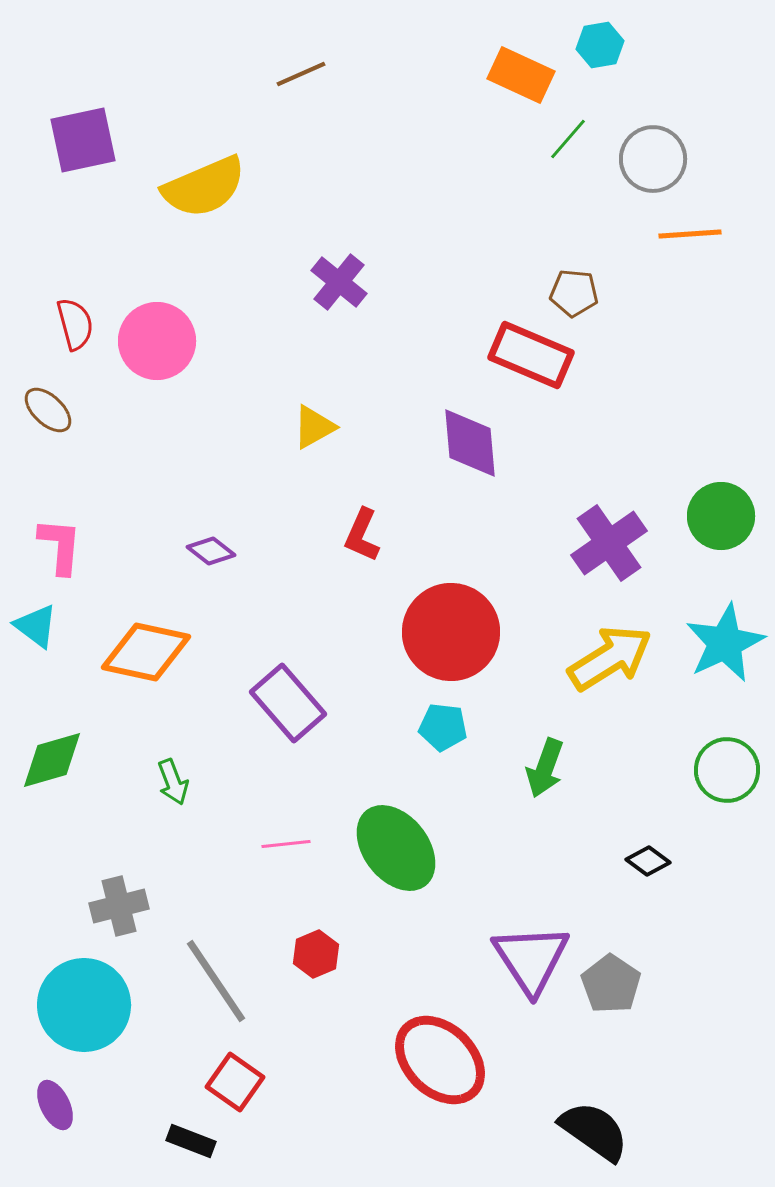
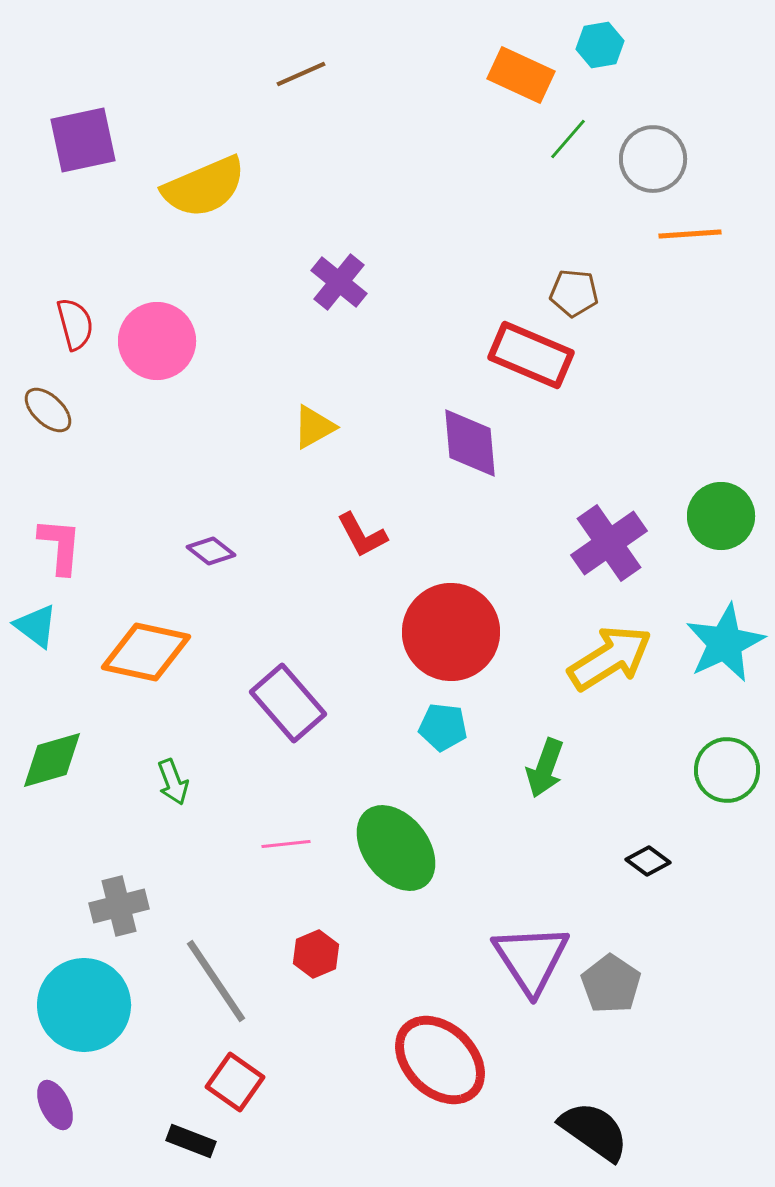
red L-shape at (362, 535): rotated 52 degrees counterclockwise
